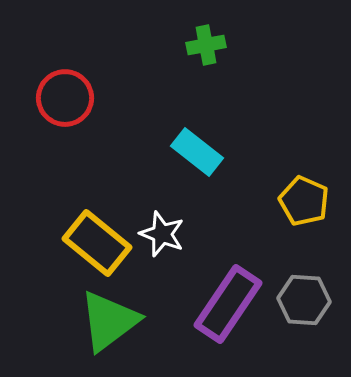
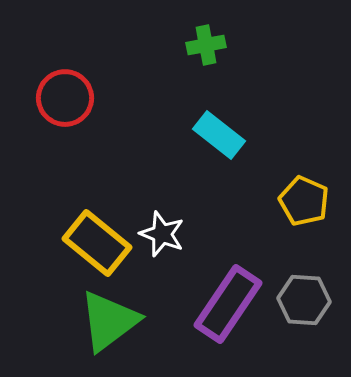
cyan rectangle: moved 22 px right, 17 px up
